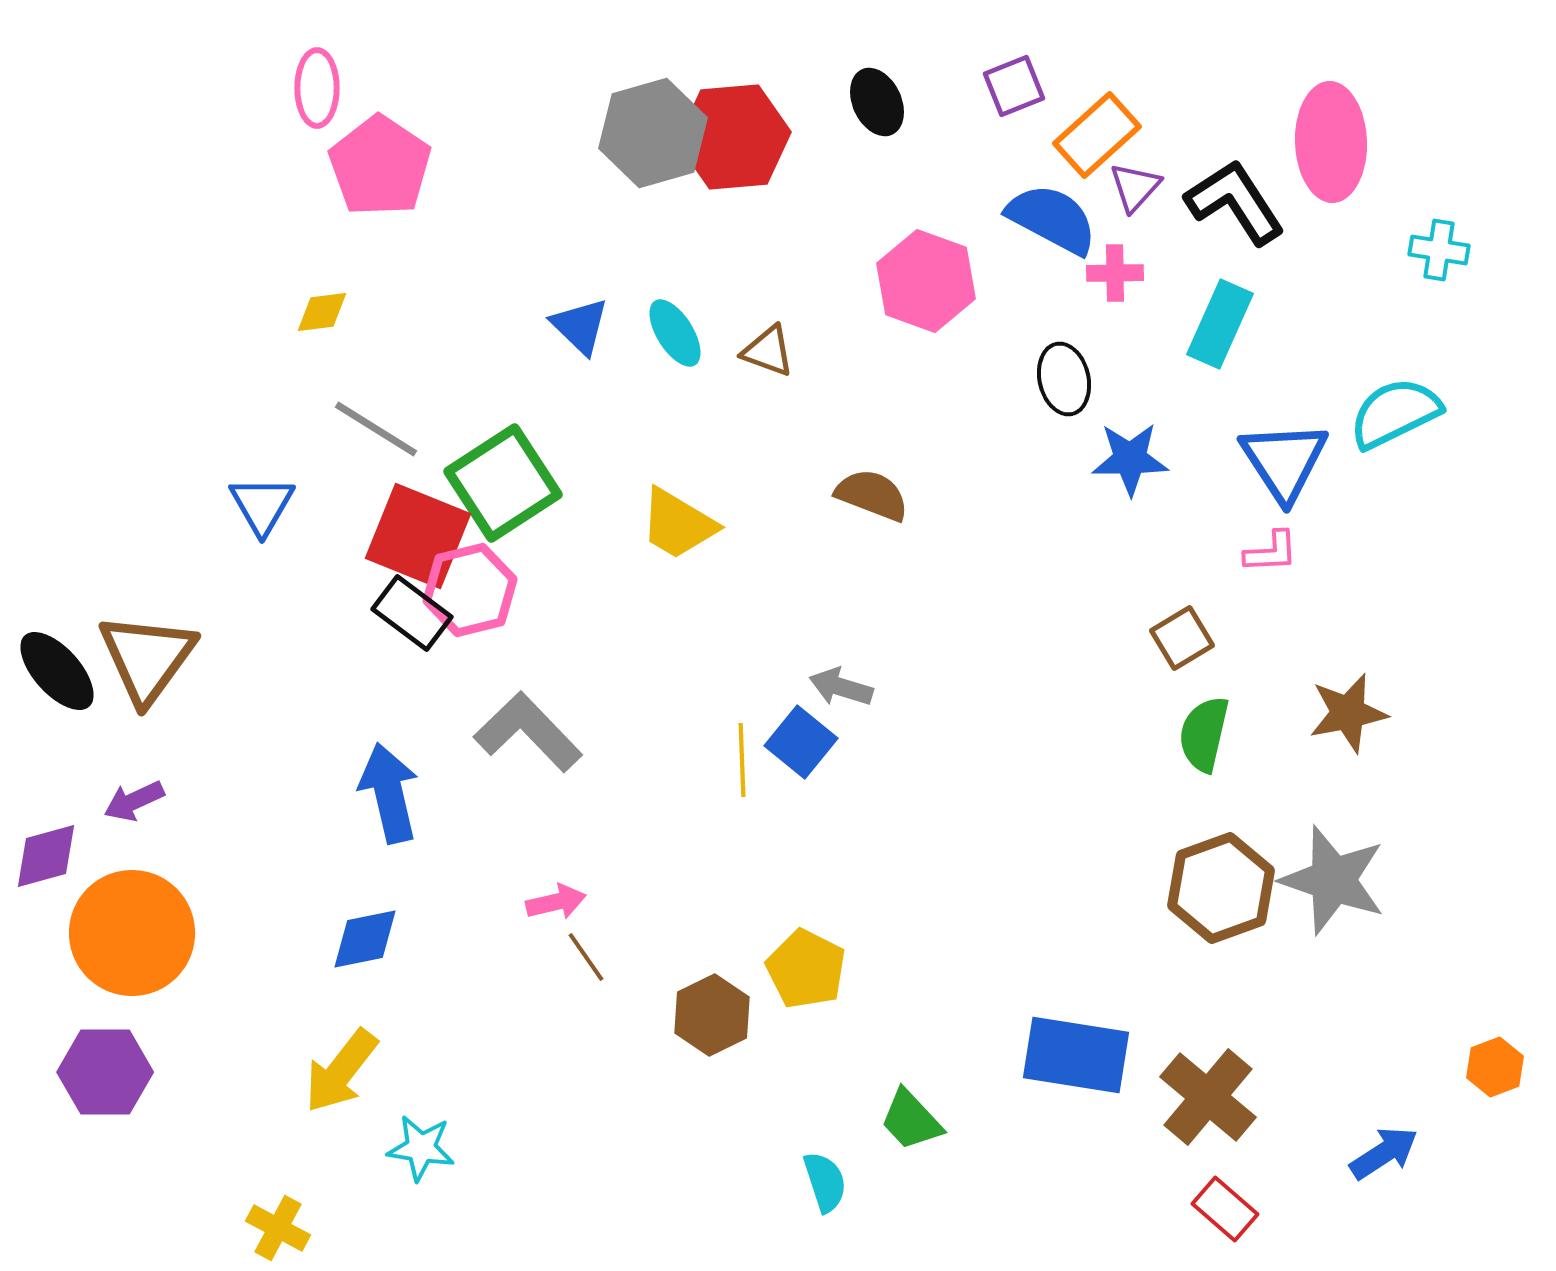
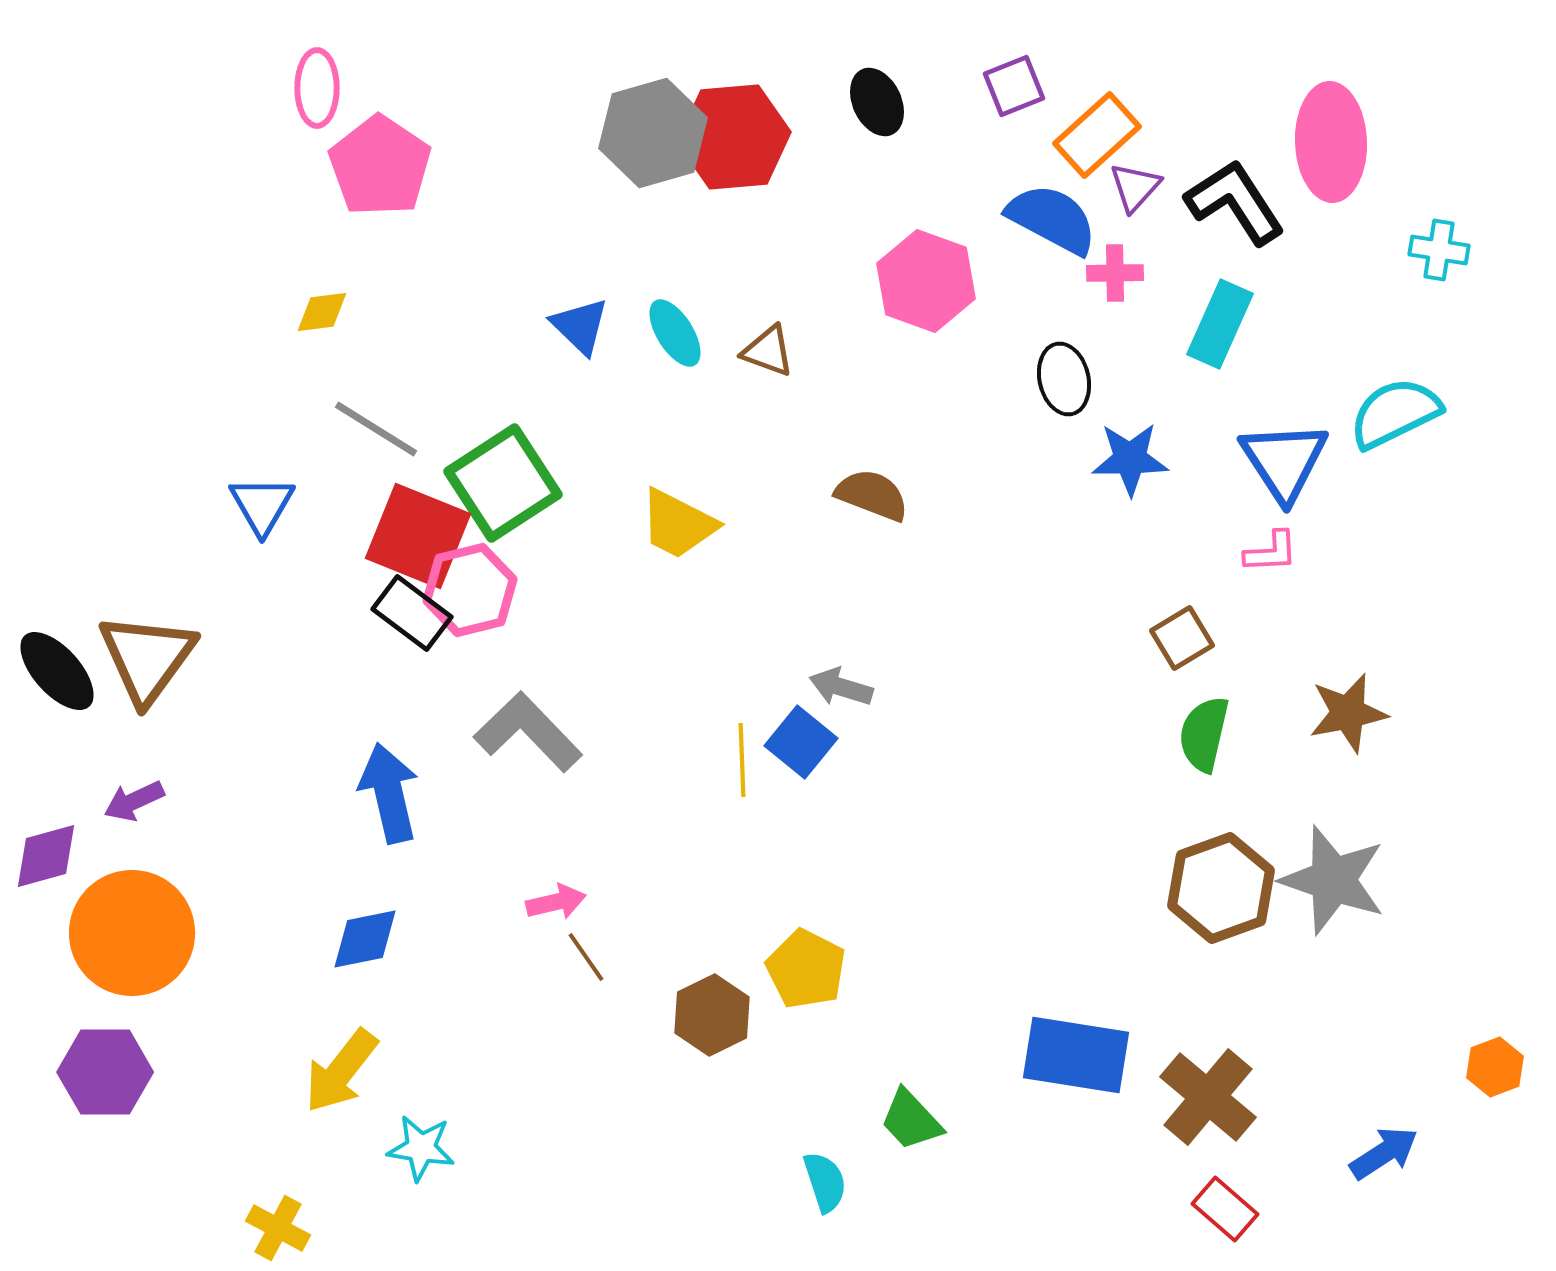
yellow trapezoid at (678, 524): rotated 4 degrees counterclockwise
